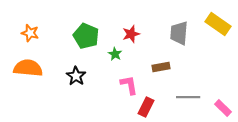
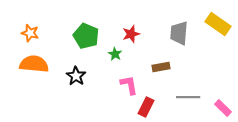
orange semicircle: moved 6 px right, 4 px up
